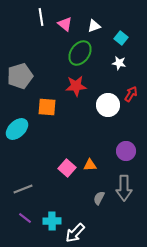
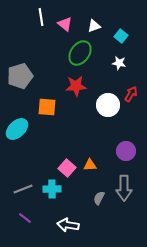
cyan square: moved 2 px up
cyan cross: moved 32 px up
white arrow: moved 7 px left, 8 px up; rotated 55 degrees clockwise
